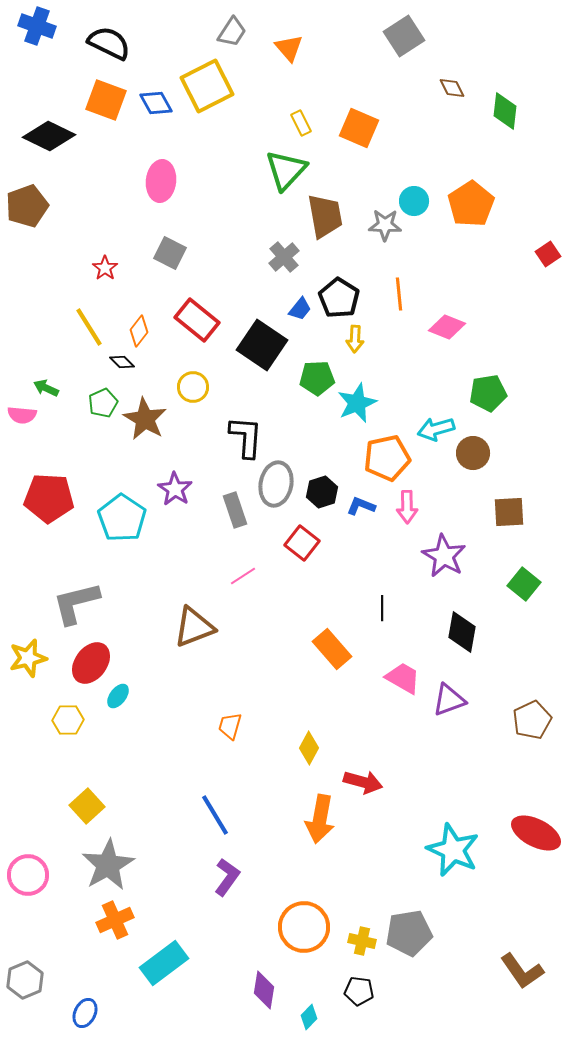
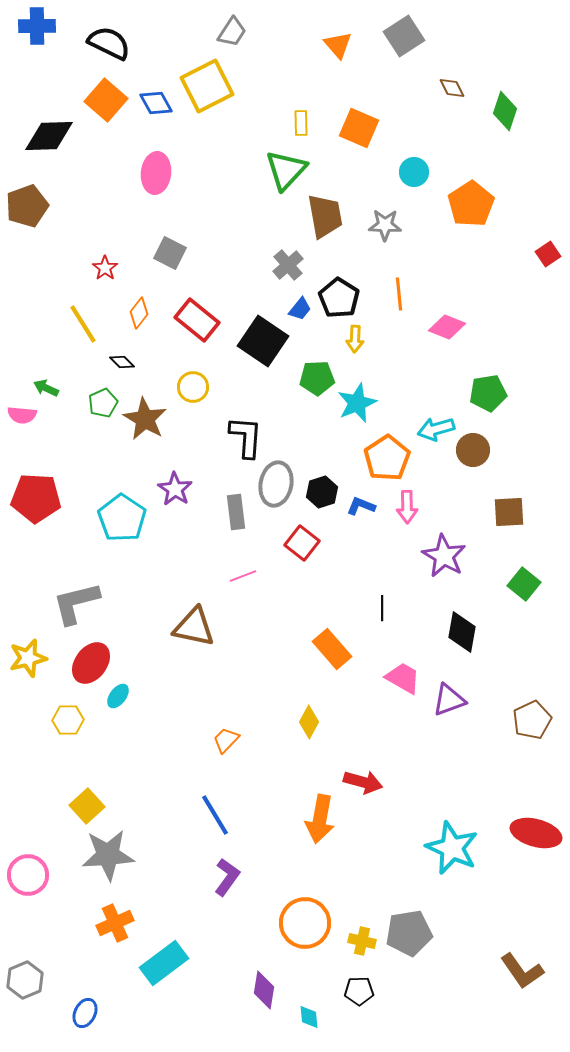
blue cross at (37, 26): rotated 21 degrees counterclockwise
orange triangle at (289, 48): moved 49 px right, 3 px up
orange square at (106, 100): rotated 21 degrees clockwise
green diamond at (505, 111): rotated 12 degrees clockwise
yellow rectangle at (301, 123): rotated 25 degrees clockwise
black diamond at (49, 136): rotated 27 degrees counterclockwise
pink ellipse at (161, 181): moved 5 px left, 8 px up
cyan circle at (414, 201): moved 29 px up
gray cross at (284, 257): moved 4 px right, 8 px down
yellow line at (89, 327): moved 6 px left, 3 px up
orange diamond at (139, 331): moved 18 px up
black square at (262, 345): moved 1 px right, 4 px up
brown circle at (473, 453): moved 3 px up
orange pentagon at (387, 458): rotated 21 degrees counterclockwise
red pentagon at (49, 498): moved 13 px left
gray rectangle at (235, 510): moved 1 px right, 2 px down; rotated 12 degrees clockwise
pink line at (243, 576): rotated 12 degrees clockwise
brown triangle at (194, 627): rotated 33 degrees clockwise
orange trapezoid at (230, 726): moved 4 px left, 14 px down; rotated 28 degrees clockwise
yellow diamond at (309, 748): moved 26 px up
red ellipse at (536, 833): rotated 12 degrees counterclockwise
cyan star at (453, 850): moved 1 px left, 2 px up
gray star at (108, 865): moved 10 px up; rotated 26 degrees clockwise
orange cross at (115, 920): moved 3 px down
orange circle at (304, 927): moved 1 px right, 4 px up
black pentagon at (359, 991): rotated 8 degrees counterclockwise
cyan diamond at (309, 1017): rotated 50 degrees counterclockwise
